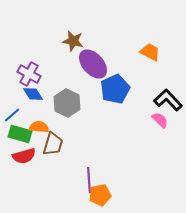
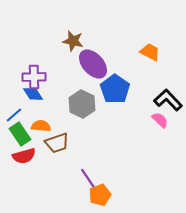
purple cross: moved 5 px right, 3 px down; rotated 30 degrees counterclockwise
blue pentagon: rotated 12 degrees counterclockwise
gray hexagon: moved 15 px right, 1 px down
blue line: moved 2 px right
orange semicircle: moved 2 px right, 1 px up
green rectangle: rotated 40 degrees clockwise
brown trapezoid: moved 4 px right, 1 px up; rotated 55 degrees clockwise
purple line: rotated 30 degrees counterclockwise
orange pentagon: rotated 10 degrees counterclockwise
